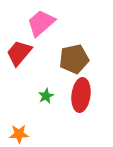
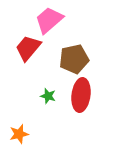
pink trapezoid: moved 8 px right, 3 px up
red trapezoid: moved 9 px right, 5 px up
green star: moved 2 px right; rotated 28 degrees counterclockwise
orange star: rotated 12 degrees counterclockwise
